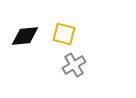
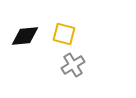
gray cross: moved 1 px left
